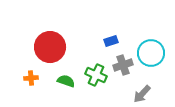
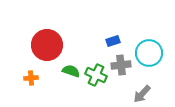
blue rectangle: moved 2 px right
red circle: moved 3 px left, 2 px up
cyan circle: moved 2 px left
gray cross: moved 2 px left; rotated 12 degrees clockwise
green semicircle: moved 5 px right, 10 px up
